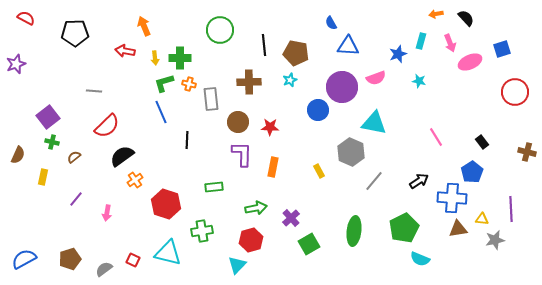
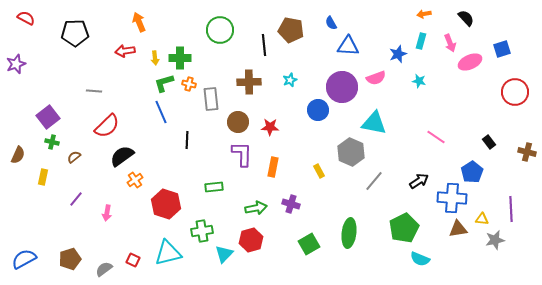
orange arrow at (436, 14): moved 12 px left
orange arrow at (144, 26): moved 5 px left, 4 px up
red arrow at (125, 51): rotated 18 degrees counterclockwise
brown pentagon at (296, 53): moved 5 px left, 23 px up
pink line at (436, 137): rotated 24 degrees counterclockwise
black rectangle at (482, 142): moved 7 px right
purple cross at (291, 218): moved 14 px up; rotated 30 degrees counterclockwise
green ellipse at (354, 231): moved 5 px left, 2 px down
cyan triangle at (168, 253): rotated 28 degrees counterclockwise
cyan triangle at (237, 265): moved 13 px left, 11 px up
